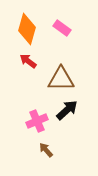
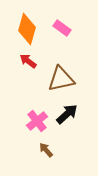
brown triangle: rotated 12 degrees counterclockwise
black arrow: moved 4 px down
pink cross: rotated 15 degrees counterclockwise
